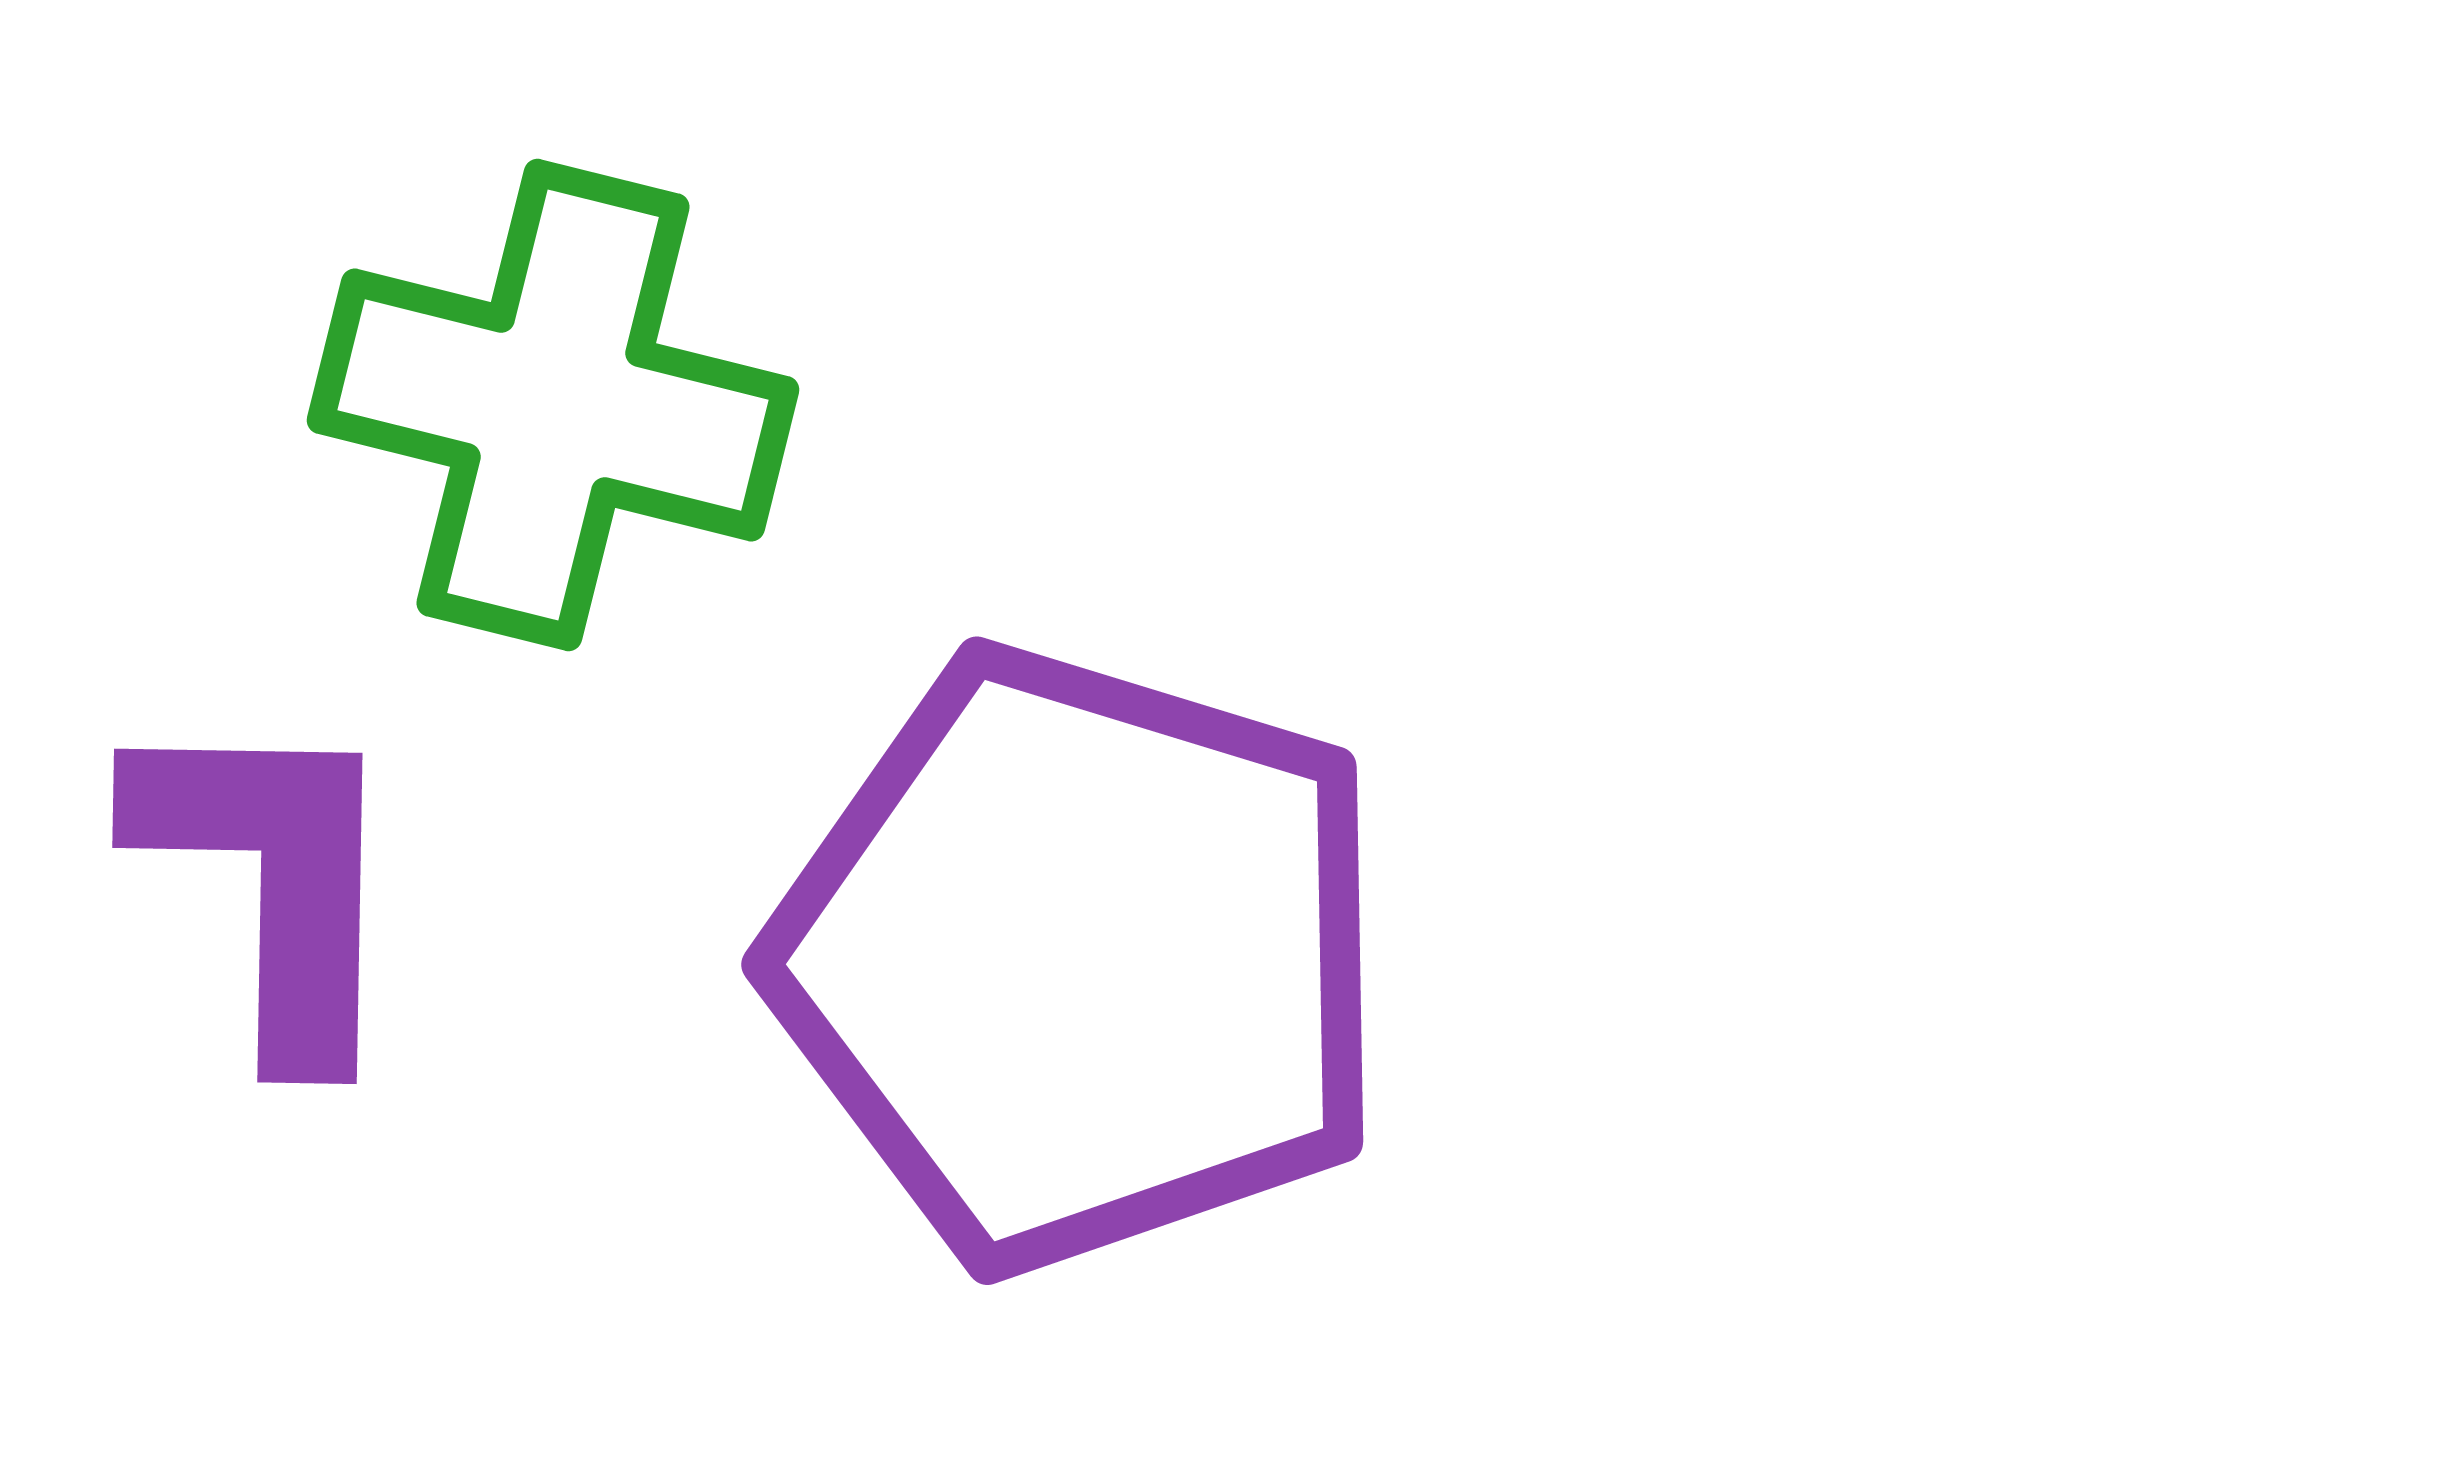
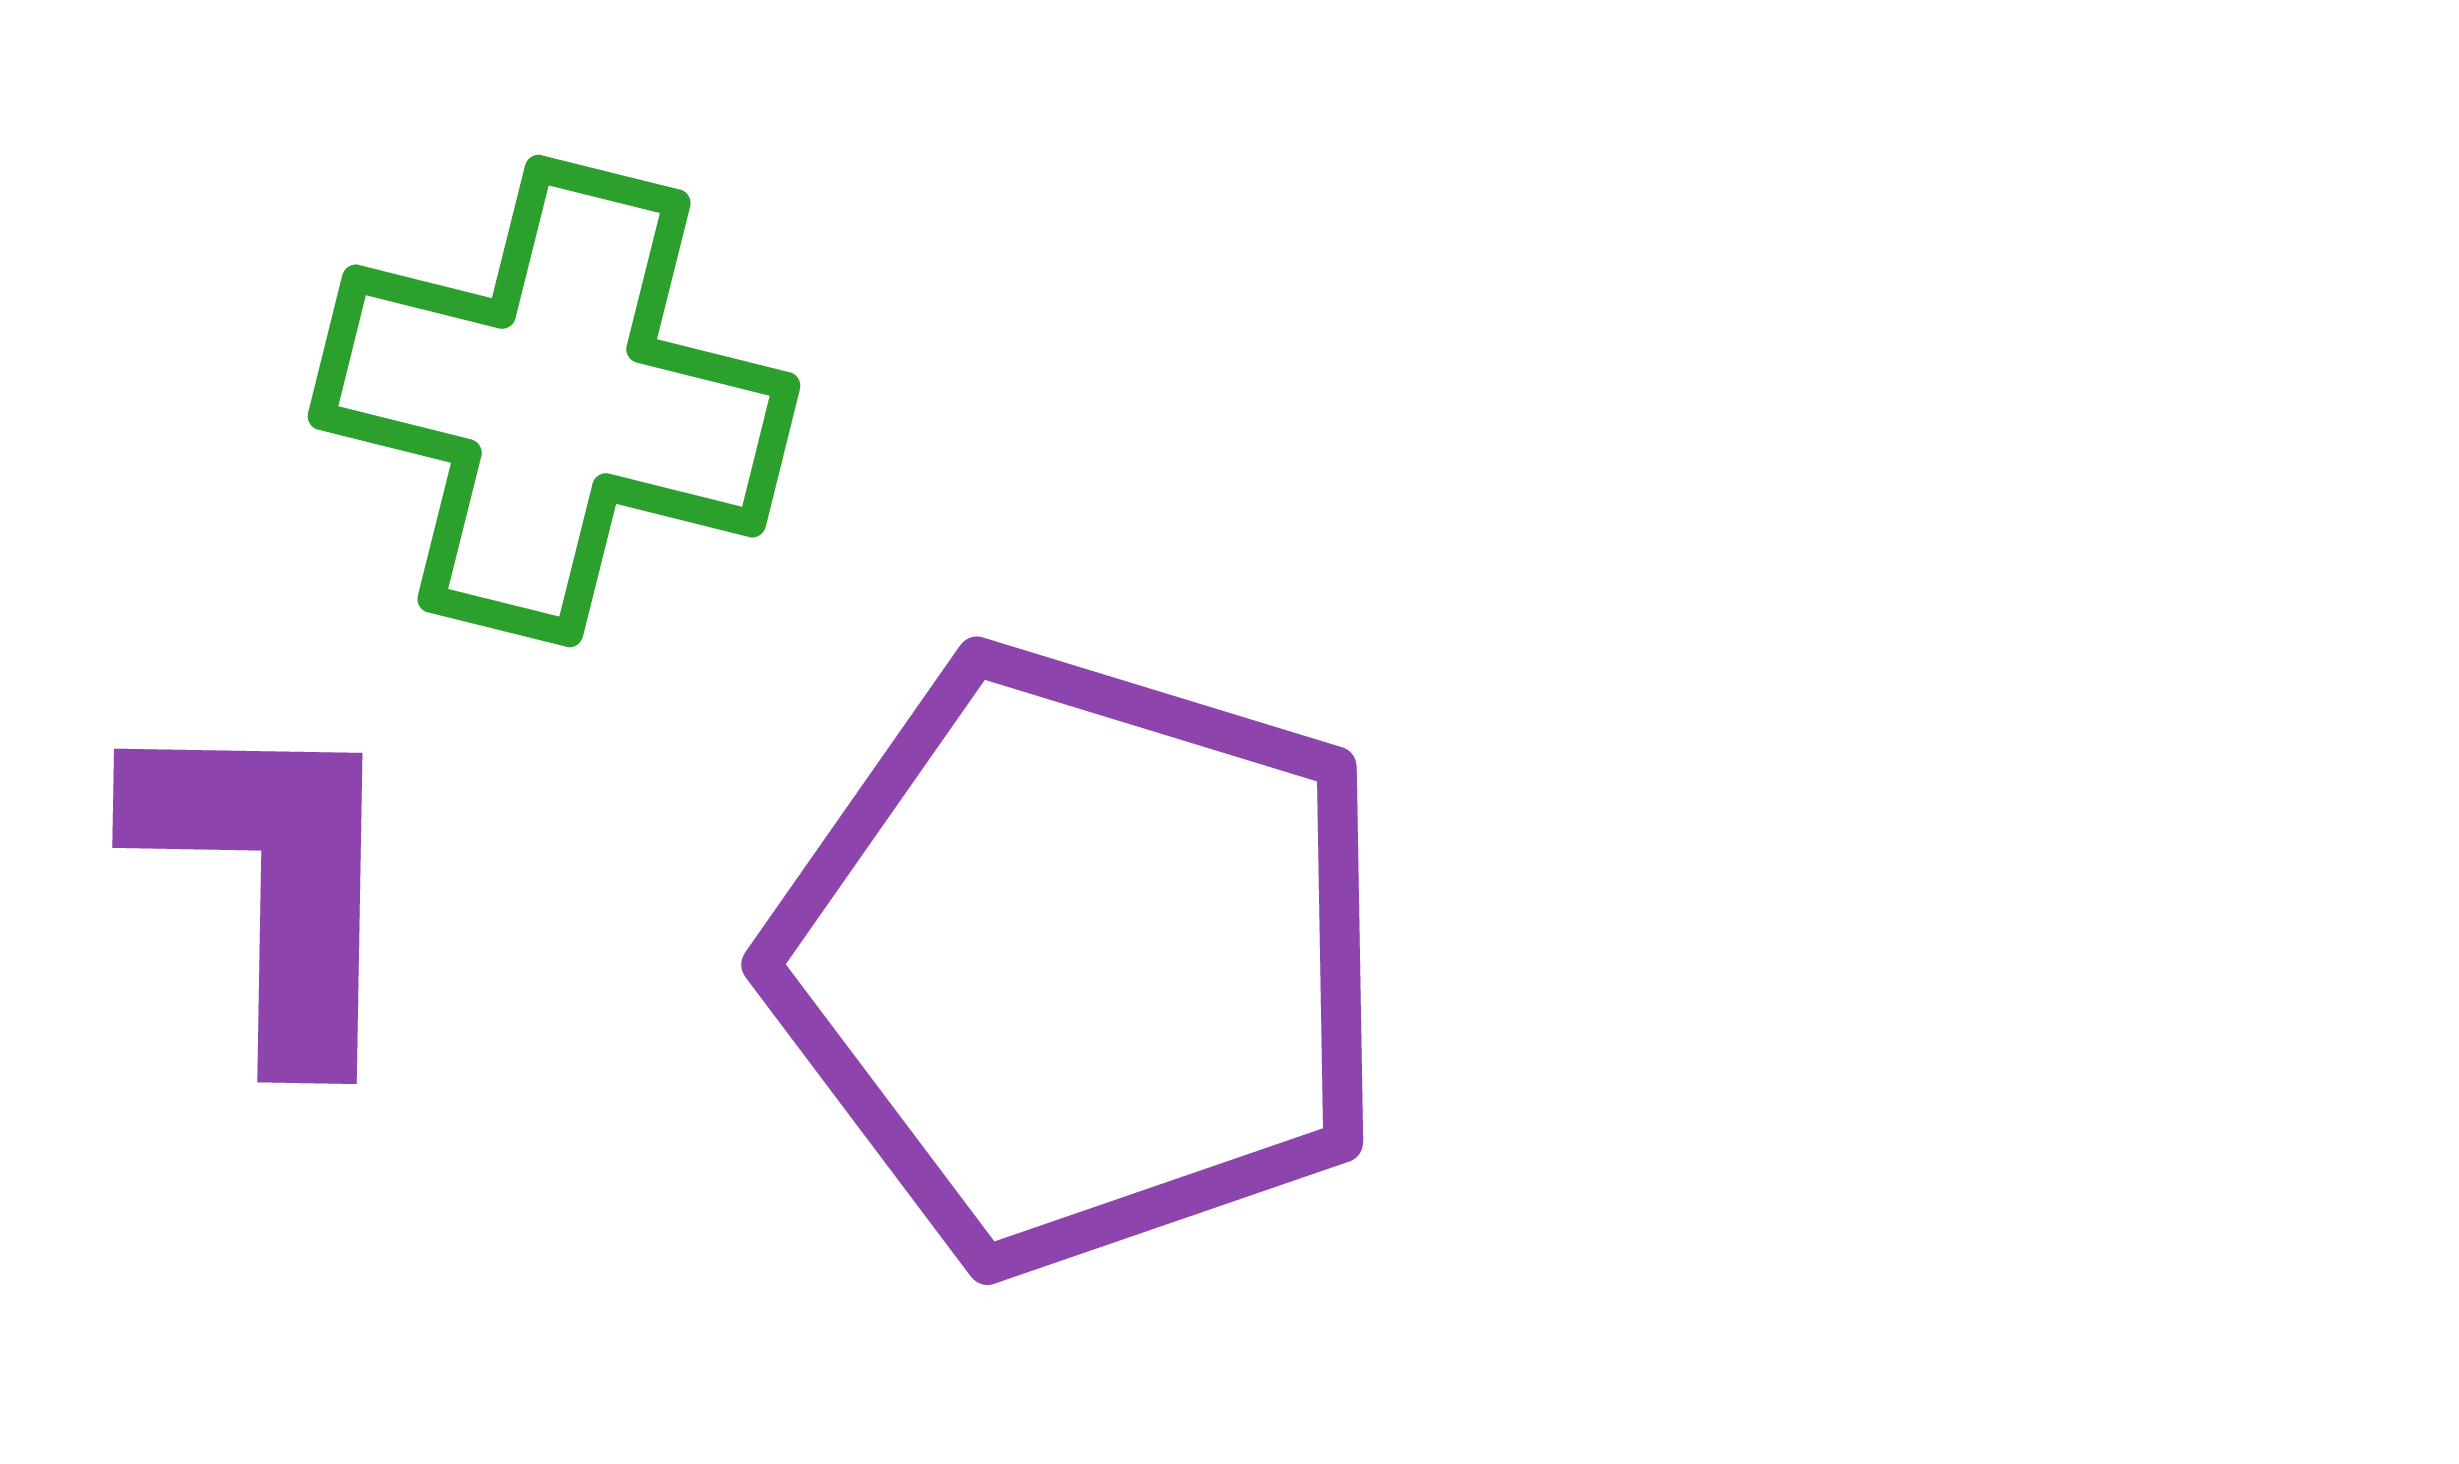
green cross: moved 1 px right, 4 px up
